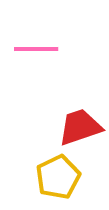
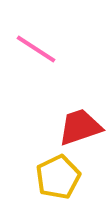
pink line: rotated 33 degrees clockwise
